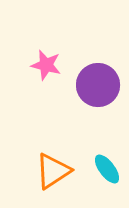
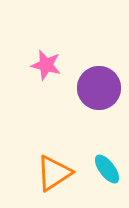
purple circle: moved 1 px right, 3 px down
orange triangle: moved 1 px right, 2 px down
